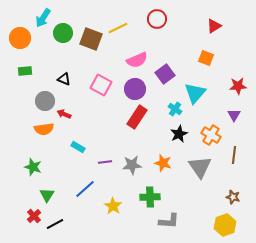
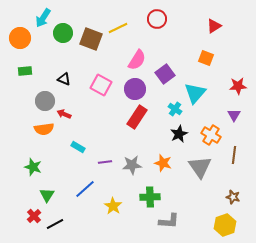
pink semicircle: rotated 35 degrees counterclockwise
